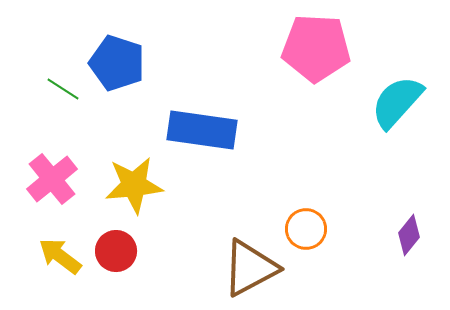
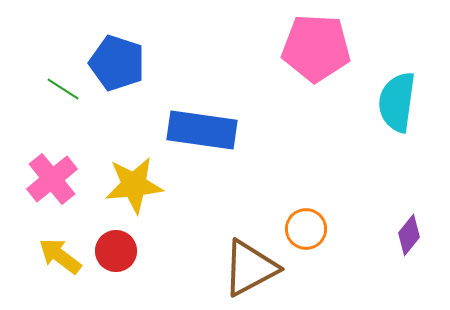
cyan semicircle: rotated 34 degrees counterclockwise
